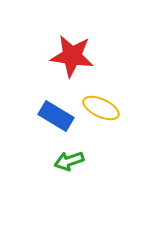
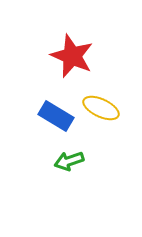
red star: rotated 15 degrees clockwise
